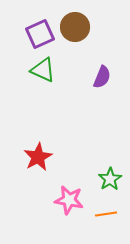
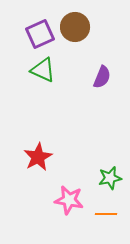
green star: moved 1 px up; rotated 20 degrees clockwise
orange line: rotated 10 degrees clockwise
